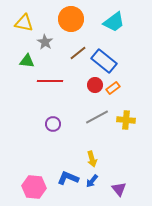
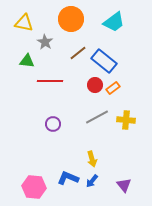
purple triangle: moved 5 px right, 4 px up
